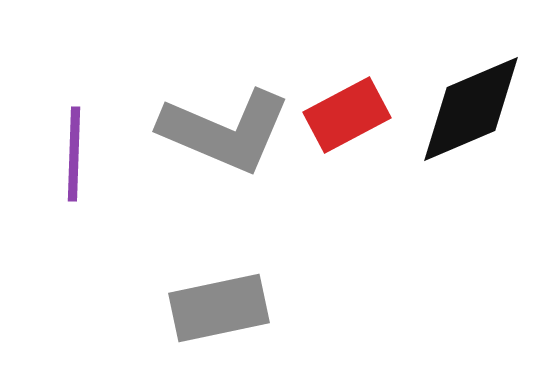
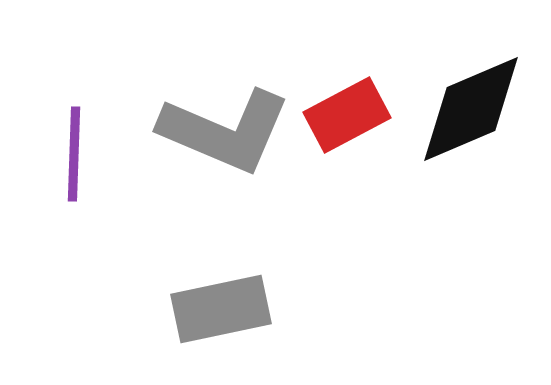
gray rectangle: moved 2 px right, 1 px down
